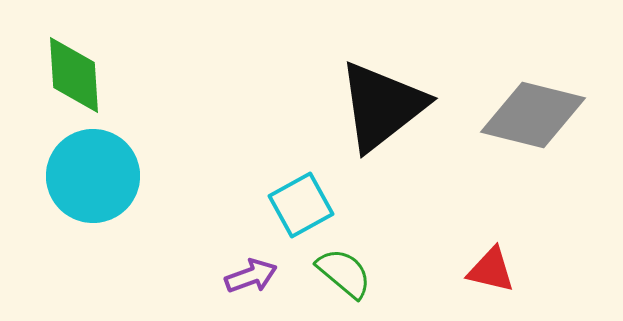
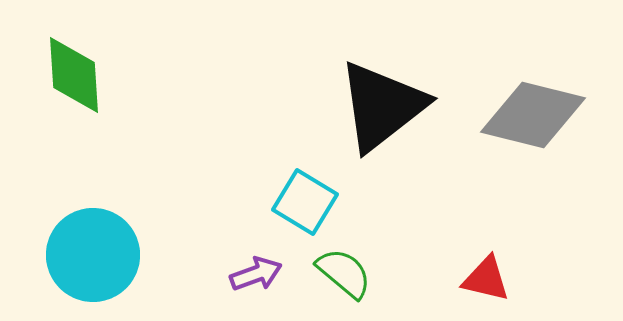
cyan circle: moved 79 px down
cyan square: moved 4 px right, 3 px up; rotated 30 degrees counterclockwise
red triangle: moved 5 px left, 9 px down
purple arrow: moved 5 px right, 2 px up
